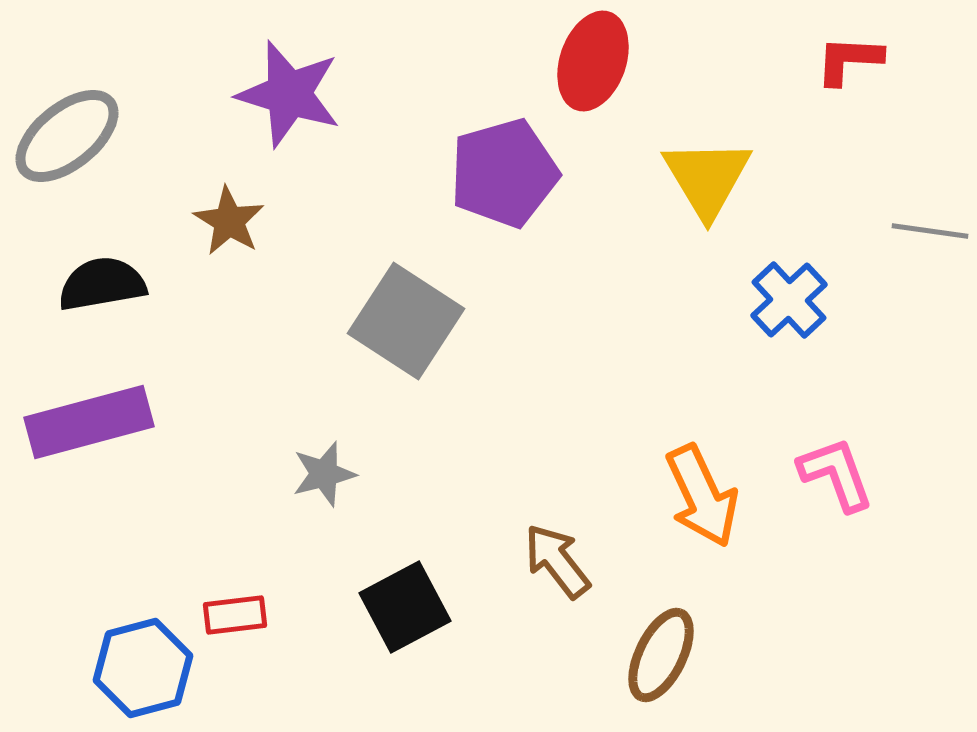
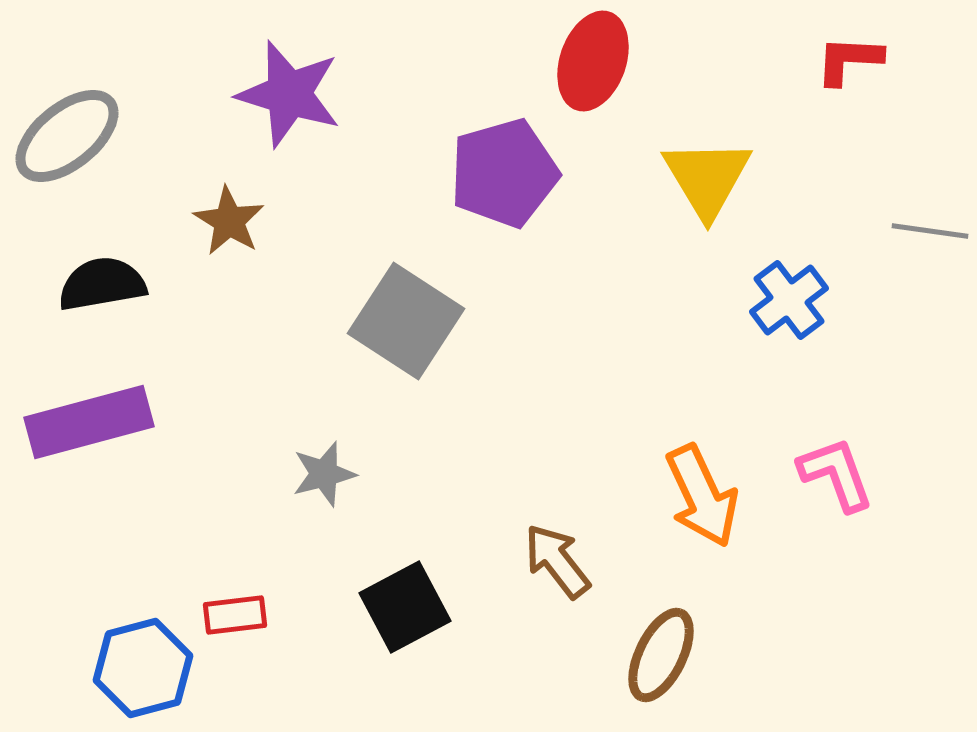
blue cross: rotated 6 degrees clockwise
